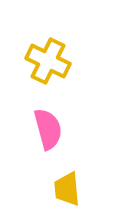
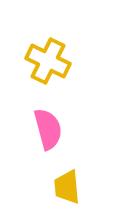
yellow trapezoid: moved 2 px up
